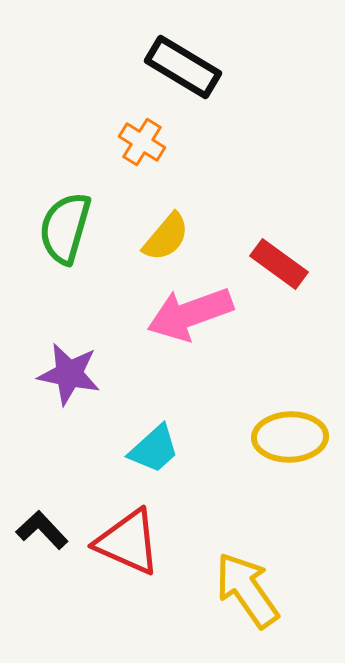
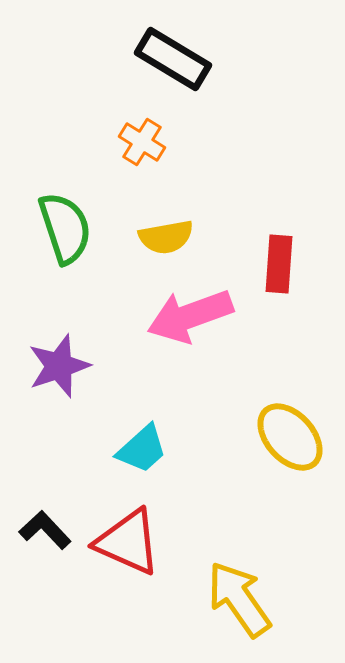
black rectangle: moved 10 px left, 8 px up
green semicircle: rotated 146 degrees clockwise
yellow semicircle: rotated 40 degrees clockwise
red rectangle: rotated 58 degrees clockwise
pink arrow: moved 2 px down
purple star: moved 10 px left, 8 px up; rotated 30 degrees counterclockwise
yellow ellipse: rotated 50 degrees clockwise
cyan trapezoid: moved 12 px left
black L-shape: moved 3 px right
yellow arrow: moved 8 px left, 9 px down
